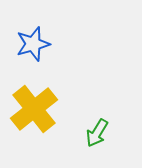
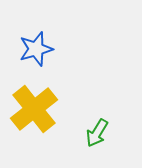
blue star: moved 3 px right, 5 px down
